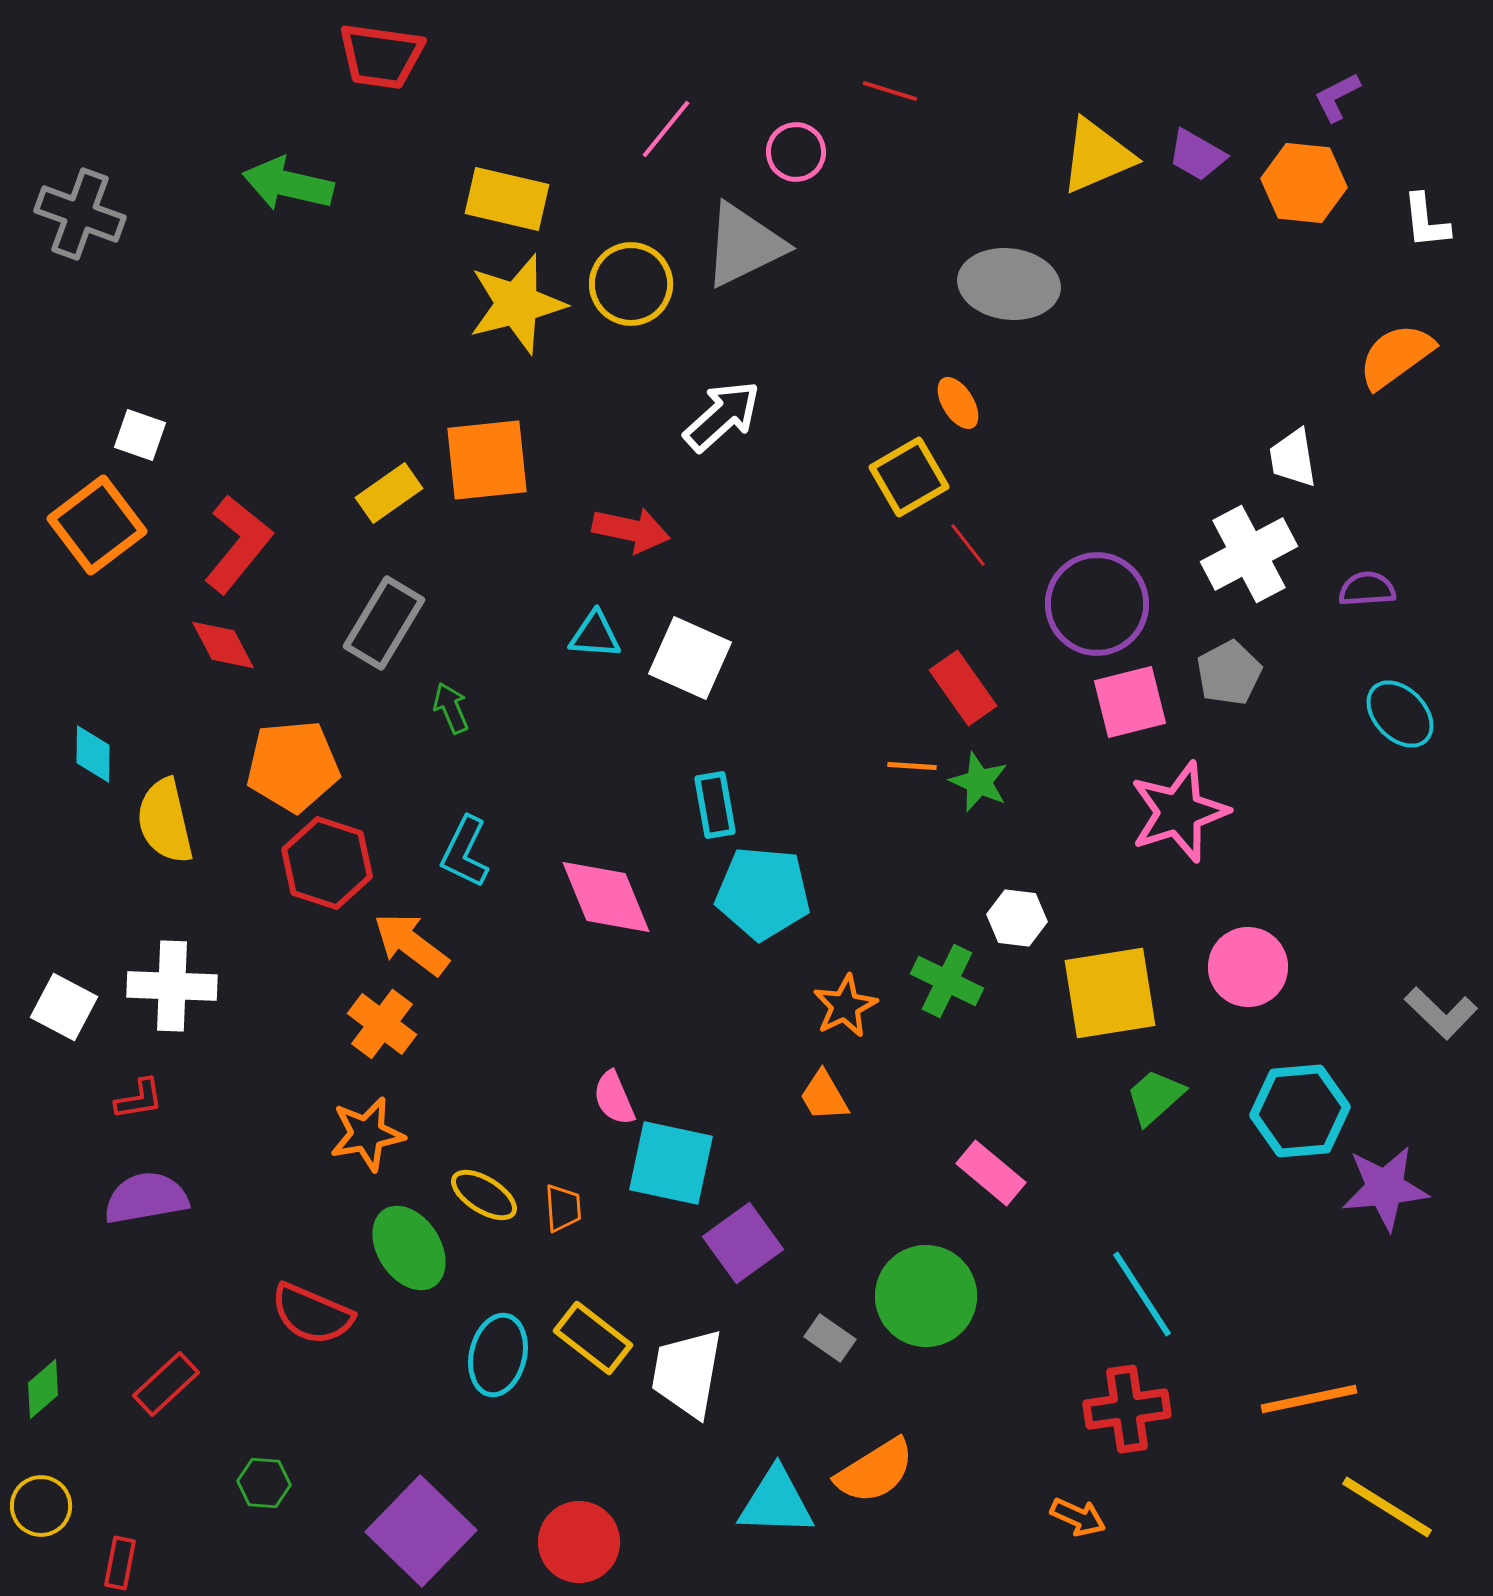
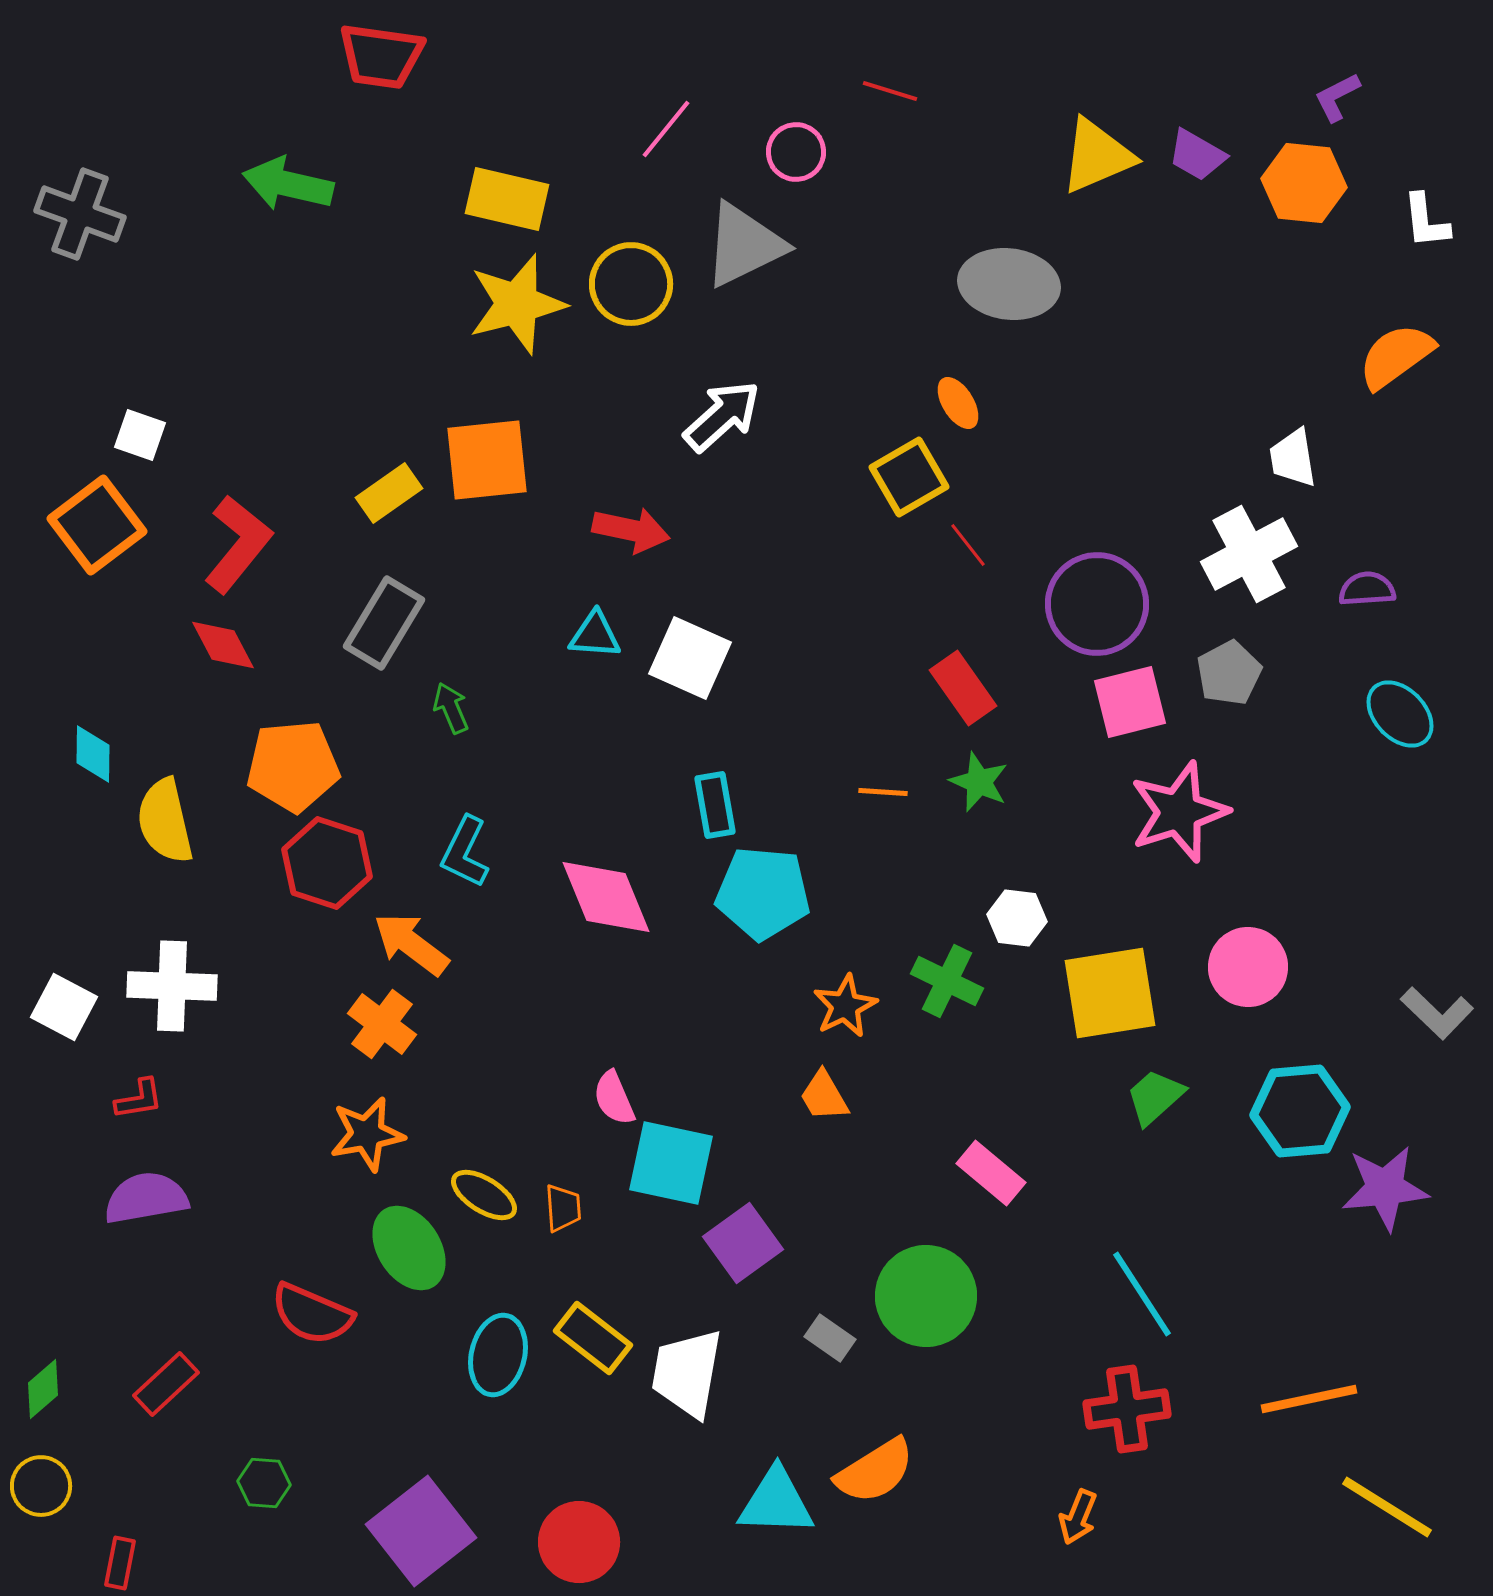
orange line at (912, 766): moved 29 px left, 26 px down
gray L-shape at (1441, 1013): moved 4 px left
yellow circle at (41, 1506): moved 20 px up
orange arrow at (1078, 1517): rotated 88 degrees clockwise
purple square at (421, 1531): rotated 8 degrees clockwise
